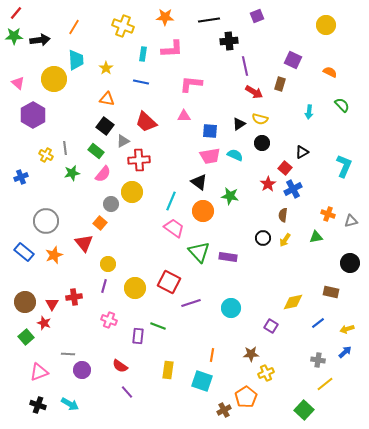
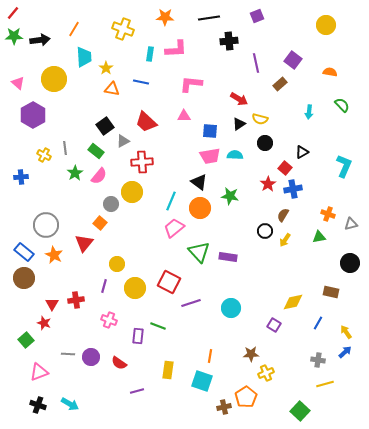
red line at (16, 13): moved 3 px left
black line at (209, 20): moved 2 px up
yellow cross at (123, 26): moved 3 px down
orange line at (74, 27): moved 2 px down
pink L-shape at (172, 49): moved 4 px right
cyan rectangle at (143, 54): moved 7 px right
cyan trapezoid at (76, 60): moved 8 px right, 3 px up
purple square at (293, 60): rotated 12 degrees clockwise
purple line at (245, 66): moved 11 px right, 3 px up
orange semicircle at (330, 72): rotated 16 degrees counterclockwise
brown rectangle at (280, 84): rotated 32 degrees clockwise
red arrow at (254, 92): moved 15 px left, 7 px down
orange triangle at (107, 99): moved 5 px right, 10 px up
black square at (105, 126): rotated 18 degrees clockwise
black circle at (262, 143): moved 3 px right
yellow cross at (46, 155): moved 2 px left
cyan semicircle at (235, 155): rotated 21 degrees counterclockwise
red cross at (139, 160): moved 3 px right, 2 px down
green star at (72, 173): moved 3 px right; rotated 21 degrees counterclockwise
pink semicircle at (103, 174): moved 4 px left, 2 px down
blue cross at (21, 177): rotated 16 degrees clockwise
blue cross at (293, 189): rotated 18 degrees clockwise
orange circle at (203, 211): moved 3 px left, 3 px up
brown semicircle at (283, 215): rotated 24 degrees clockwise
gray circle at (46, 221): moved 4 px down
gray triangle at (351, 221): moved 3 px down
pink trapezoid at (174, 228): rotated 75 degrees counterclockwise
green triangle at (316, 237): moved 3 px right
black circle at (263, 238): moved 2 px right, 7 px up
red triangle at (84, 243): rotated 18 degrees clockwise
orange star at (54, 255): rotated 24 degrees counterclockwise
yellow circle at (108, 264): moved 9 px right
red cross at (74, 297): moved 2 px right, 3 px down
brown circle at (25, 302): moved 1 px left, 24 px up
blue line at (318, 323): rotated 24 degrees counterclockwise
purple square at (271, 326): moved 3 px right, 1 px up
yellow arrow at (347, 329): moved 1 px left, 3 px down; rotated 72 degrees clockwise
green square at (26, 337): moved 3 px down
orange line at (212, 355): moved 2 px left, 1 px down
red semicircle at (120, 366): moved 1 px left, 3 px up
purple circle at (82, 370): moved 9 px right, 13 px up
yellow line at (325, 384): rotated 24 degrees clockwise
purple line at (127, 392): moved 10 px right, 1 px up; rotated 64 degrees counterclockwise
brown cross at (224, 410): moved 3 px up; rotated 16 degrees clockwise
green square at (304, 410): moved 4 px left, 1 px down
